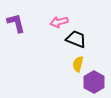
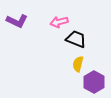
purple L-shape: moved 1 px right, 2 px up; rotated 130 degrees clockwise
